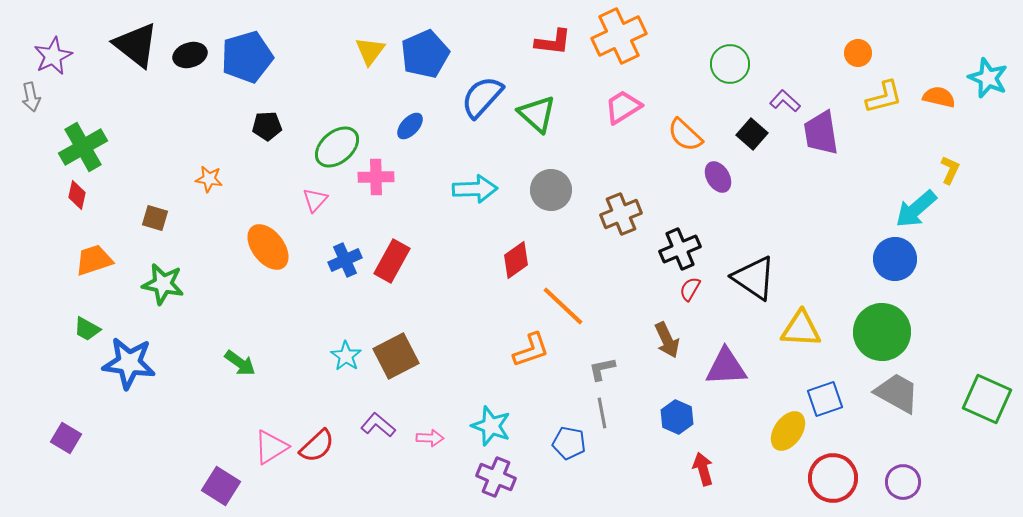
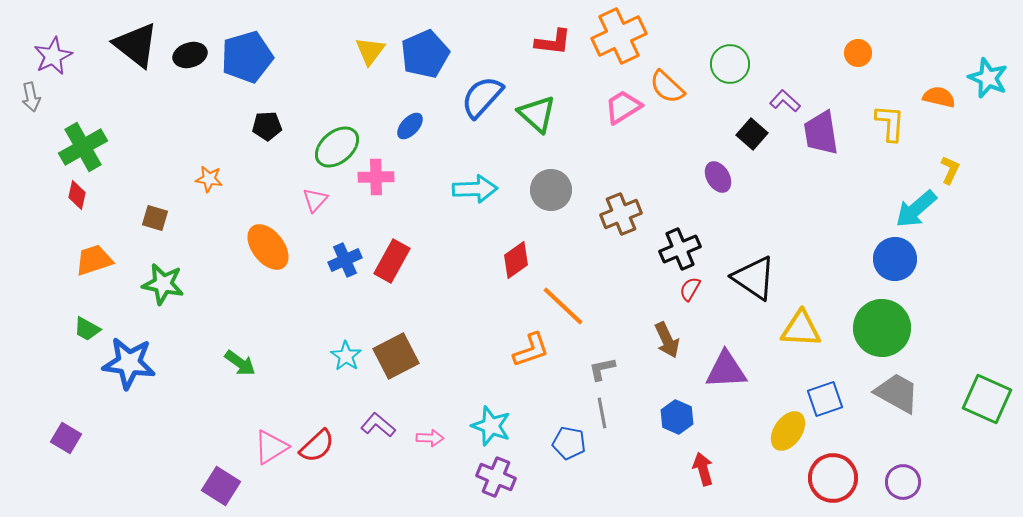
yellow L-shape at (884, 97): moved 6 px right, 26 px down; rotated 72 degrees counterclockwise
orange semicircle at (685, 135): moved 18 px left, 48 px up
green circle at (882, 332): moved 4 px up
purple triangle at (726, 367): moved 3 px down
